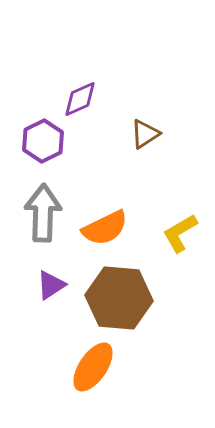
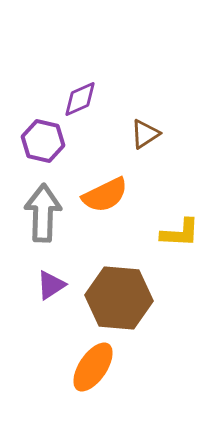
purple hexagon: rotated 21 degrees counterclockwise
orange semicircle: moved 33 px up
yellow L-shape: rotated 147 degrees counterclockwise
